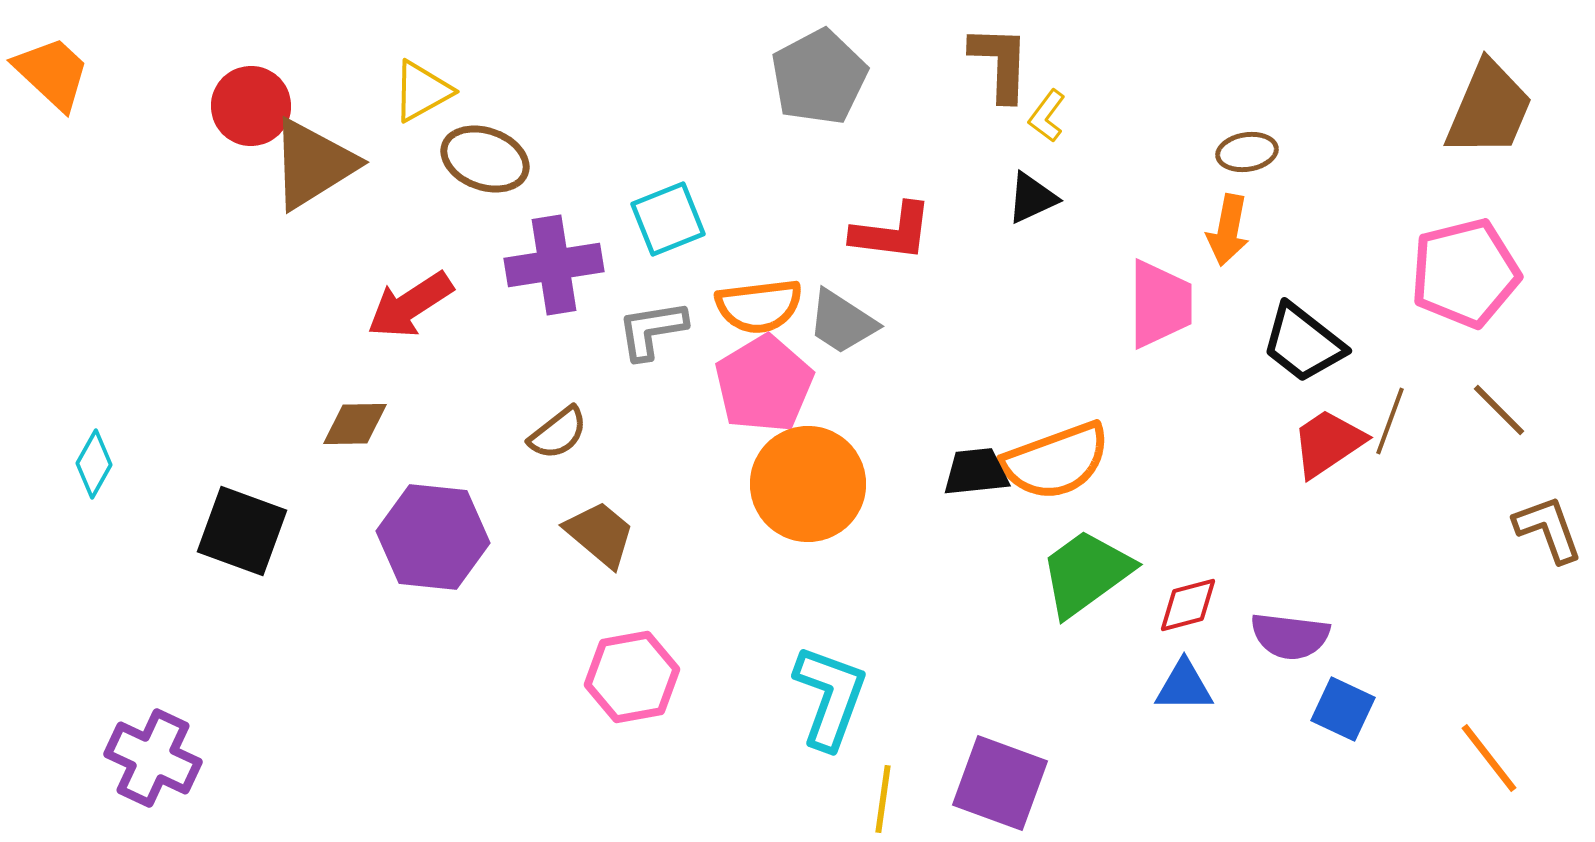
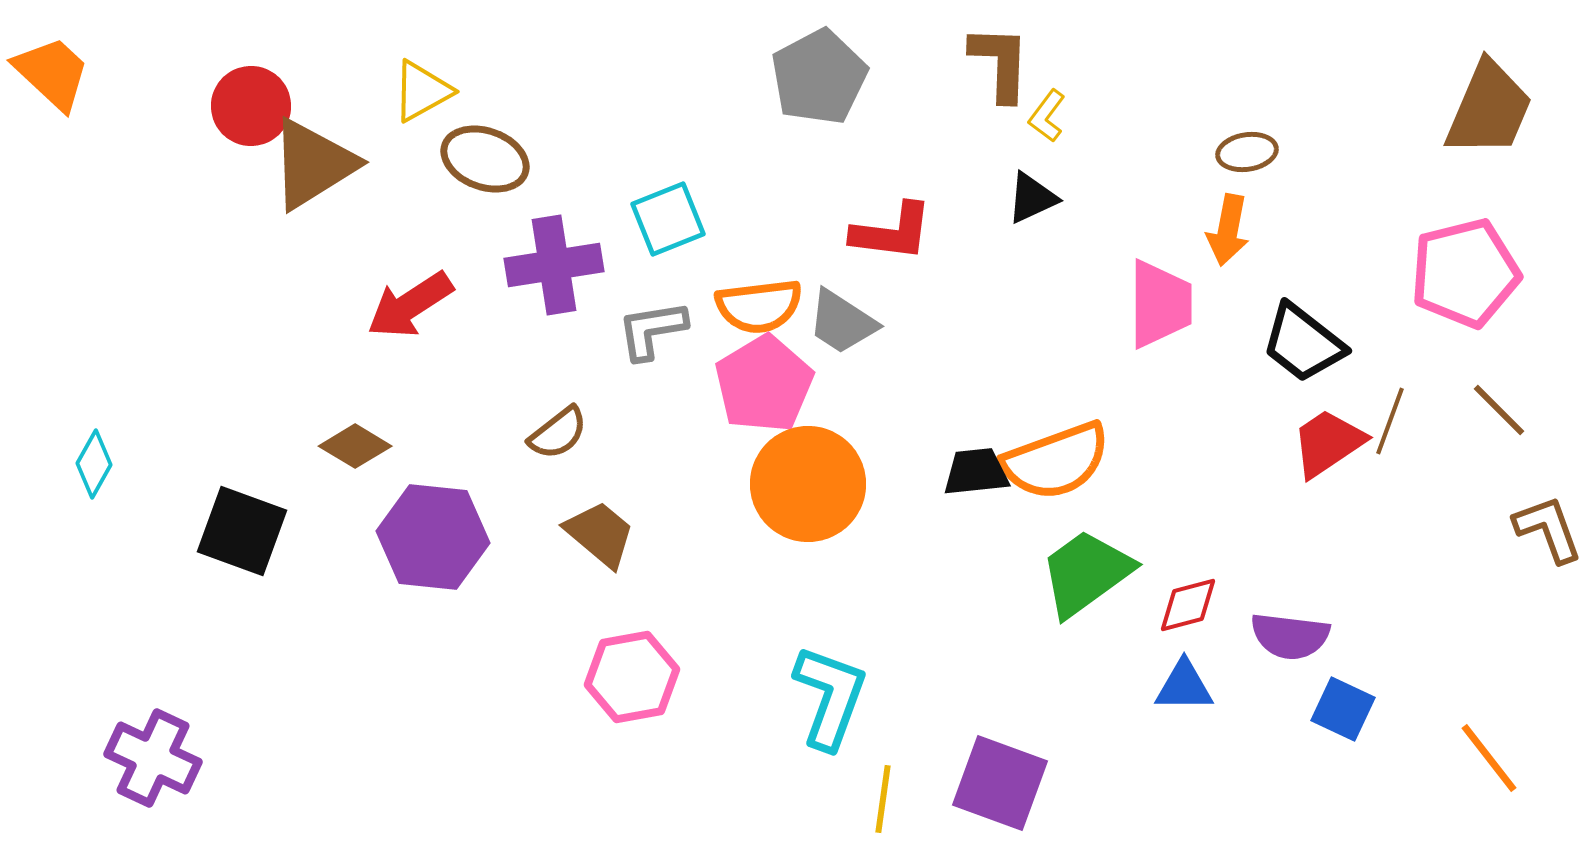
brown diamond at (355, 424): moved 22 px down; rotated 32 degrees clockwise
